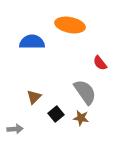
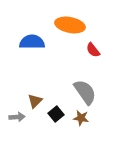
red semicircle: moved 7 px left, 13 px up
brown triangle: moved 1 px right, 4 px down
gray arrow: moved 2 px right, 12 px up
